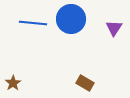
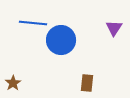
blue circle: moved 10 px left, 21 px down
brown rectangle: moved 2 px right; rotated 66 degrees clockwise
